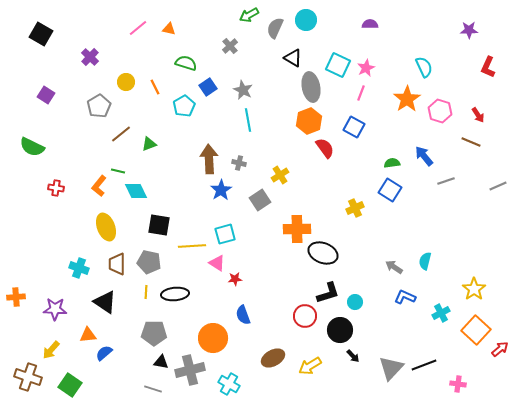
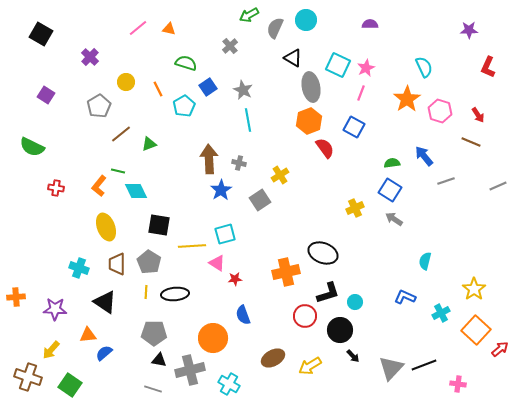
orange line at (155, 87): moved 3 px right, 2 px down
orange cross at (297, 229): moved 11 px left, 43 px down; rotated 12 degrees counterclockwise
gray pentagon at (149, 262): rotated 20 degrees clockwise
gray arrow at (394, 267): moved 48 px up
black triangle at (161, 362): moved 2 px left, 2 px up
